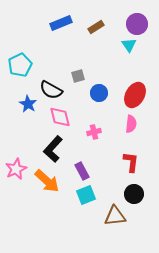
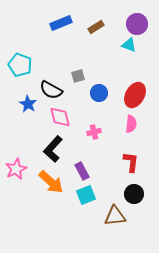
cyan triangle: rotated 35 degrees counterclockwise
cyan pentagon: rotated 25 degrees counterclockwise
orange arrow: moved 4 px right, 1 px down
